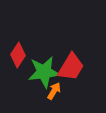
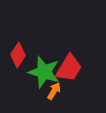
red trapezoid: moved 2 px left, 1 px down
green star: rotated 24 degrees clockwise
